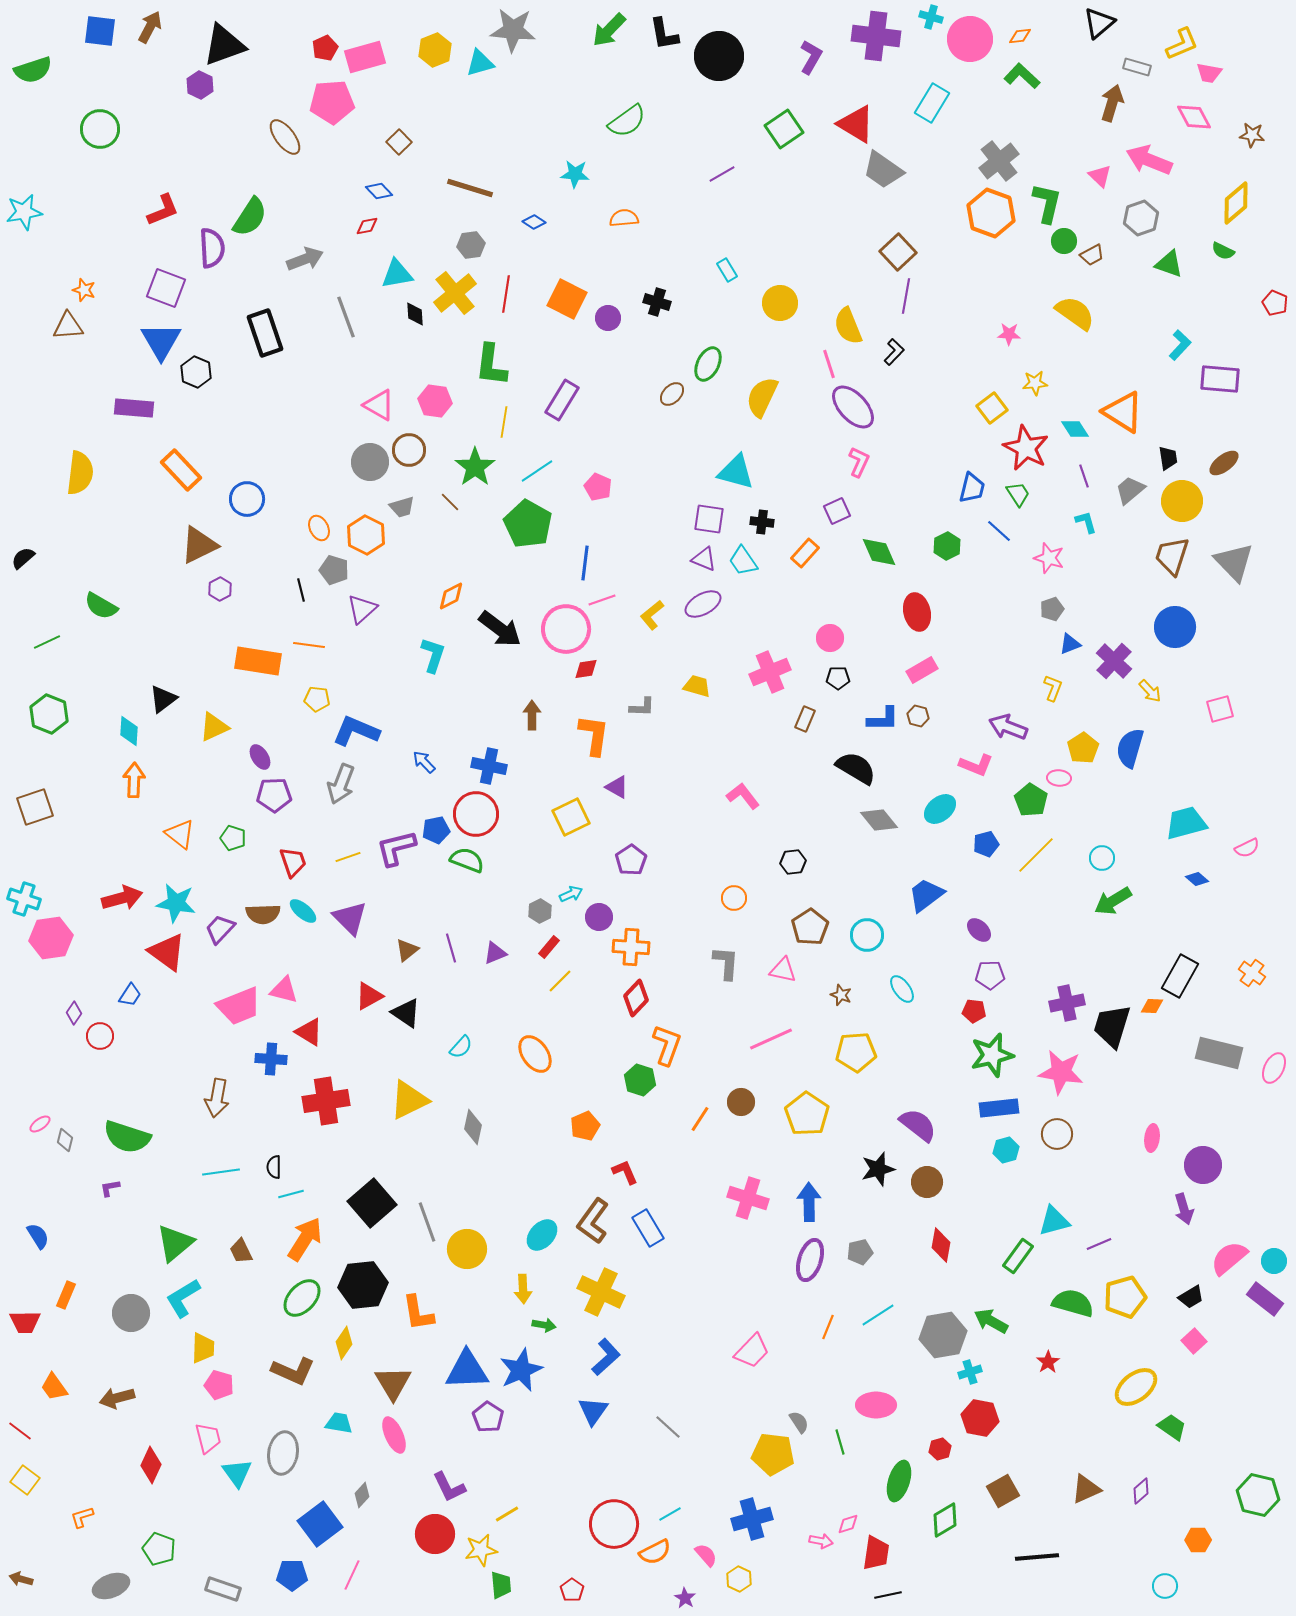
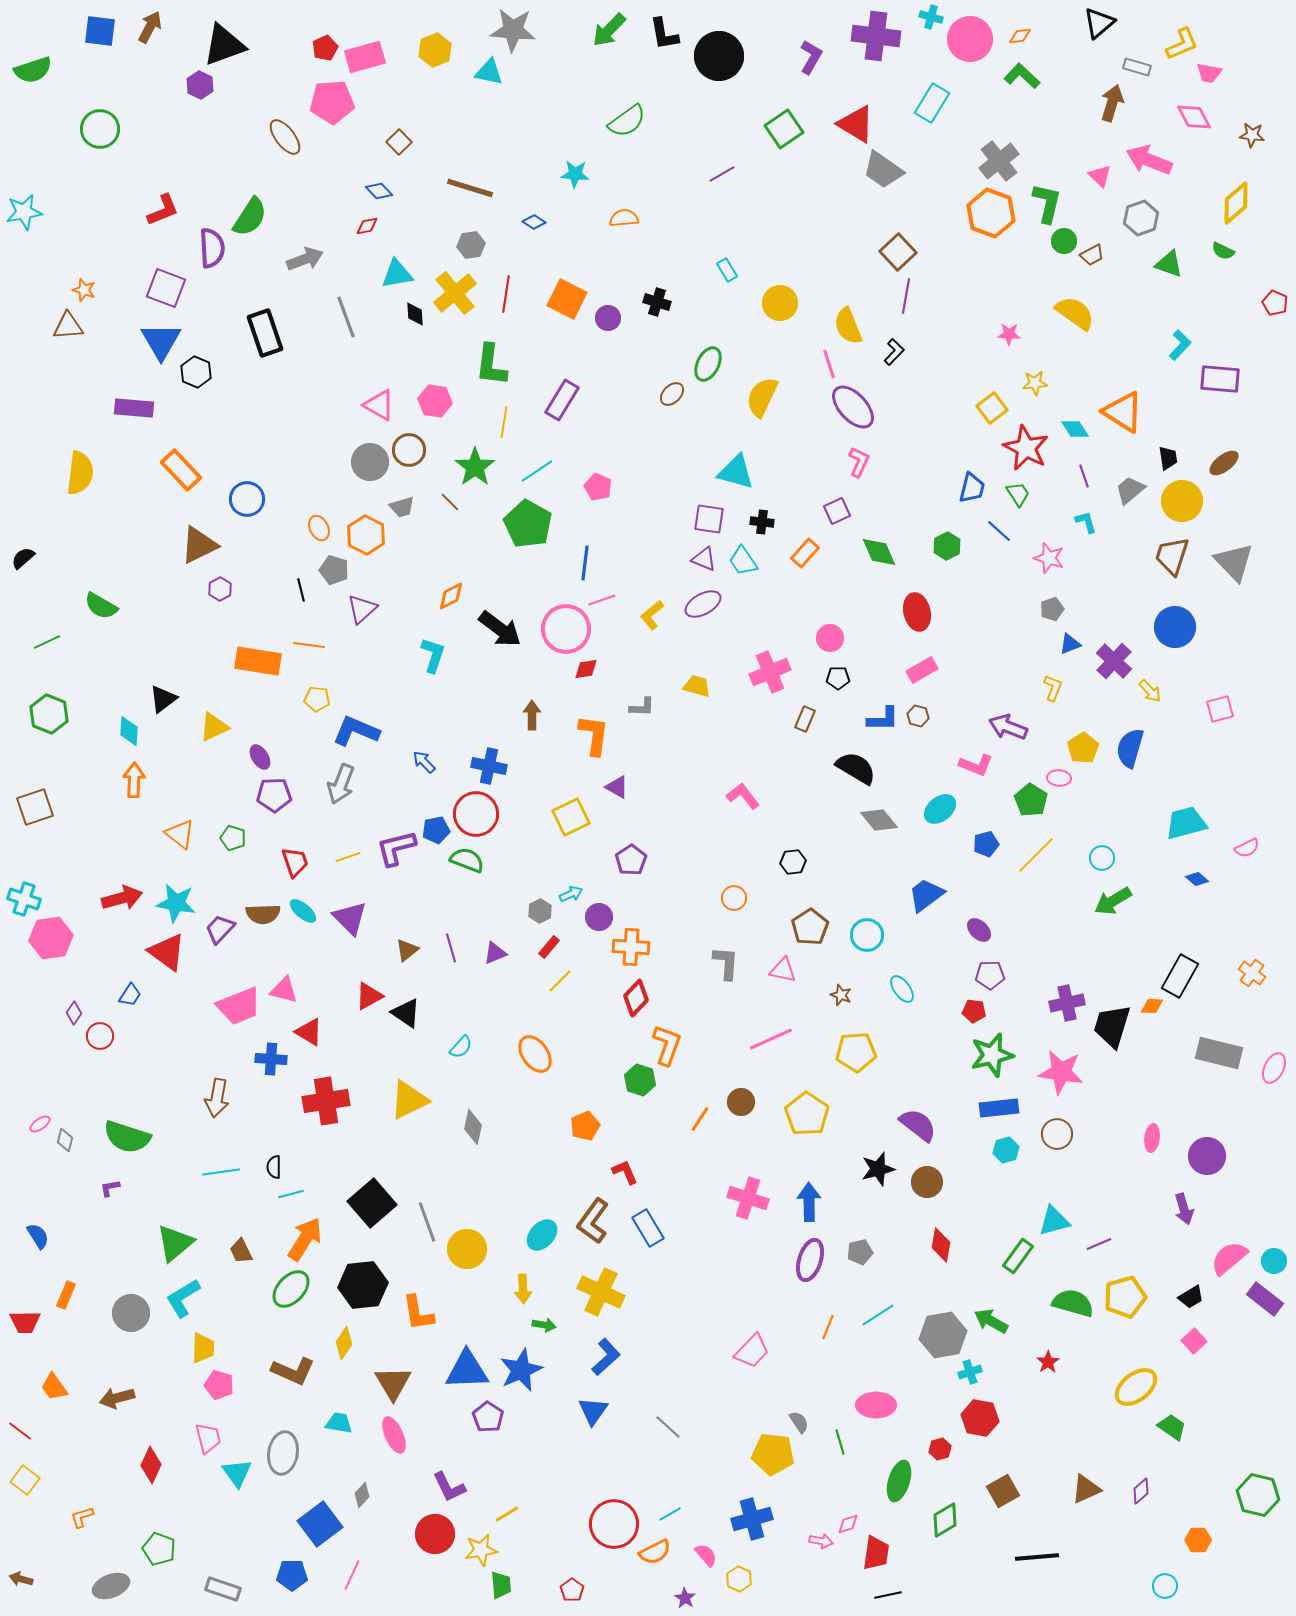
cyan triangle at (480, 63): moved 9 px right, 9 px down; rotated 28 degrees clockwise
red trapezoid at (293, 862): moved 2 px right
purple circle at (1203, 1165): moved 4 px right, 9 px up
green ellipse at (302, 1298): moved 11 px left, 9 px up
